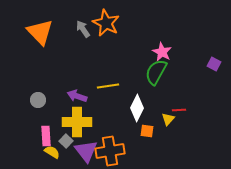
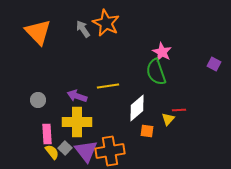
orange triangle: moved 2 px left
green semicircle: rotated 48 degrees counterclockwise
white diamond: rotated 24 degrees clockwise
pink rectangle: moved 1 px right, 2 px up
gray square: moved 1 px left, 7 px down
yellow semicircle: rotated 21 degrees clockwise
